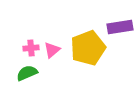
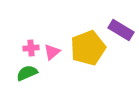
purple rectangle: moved 1 px right, 3 px down; rotated 40 degrees clockwise
pink triangle: moved 2 px down
